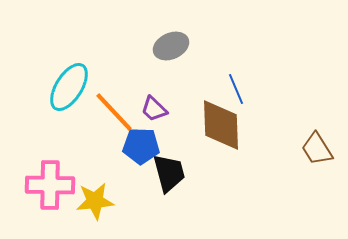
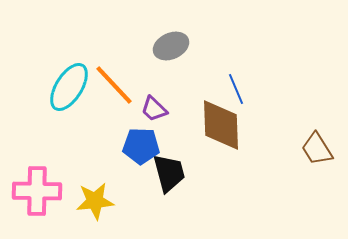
orange line: moved 27 px up
pink cross: moved 13 px left, 6 px down
